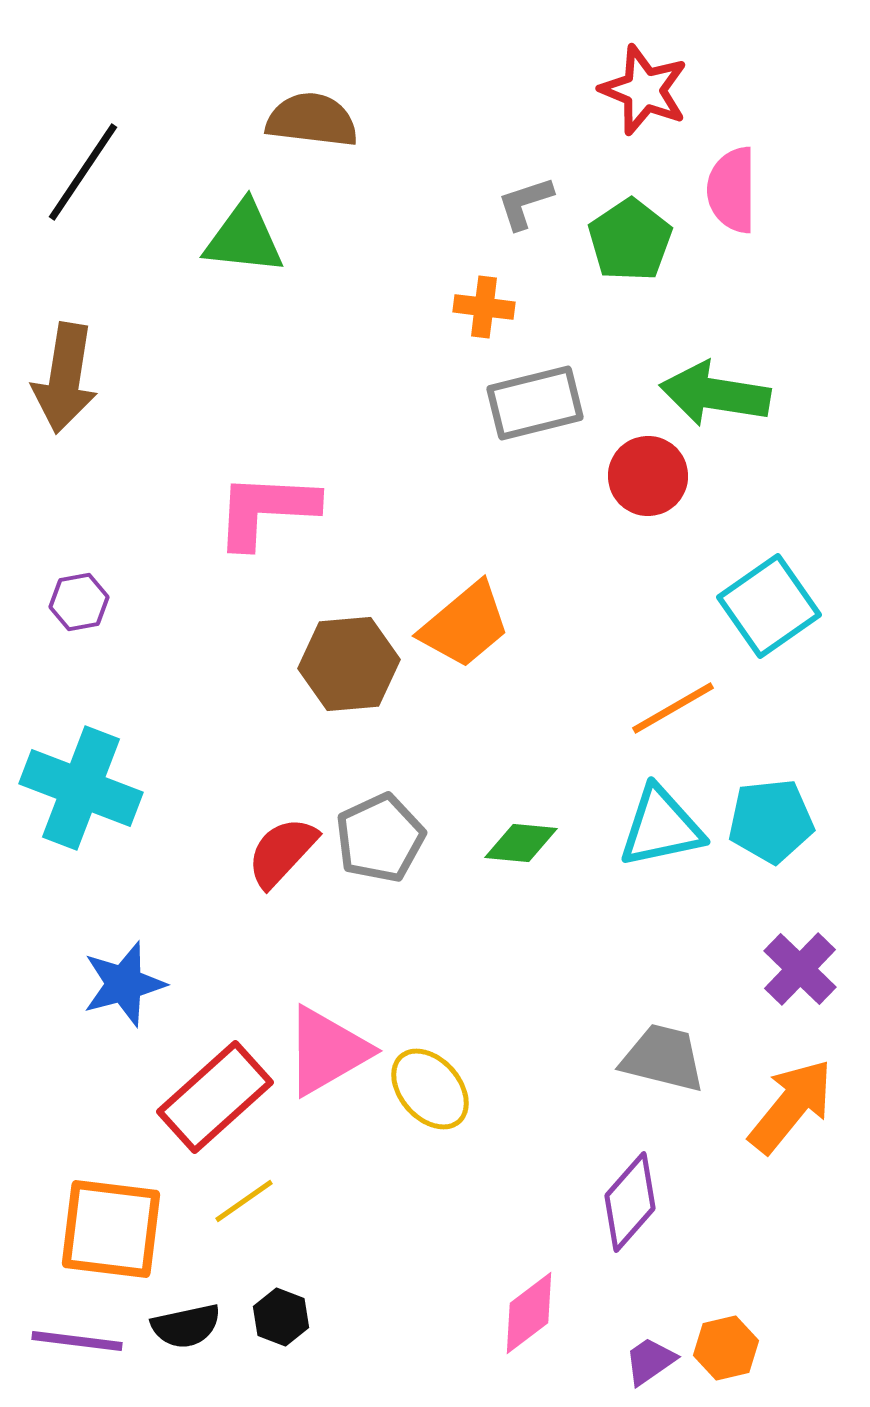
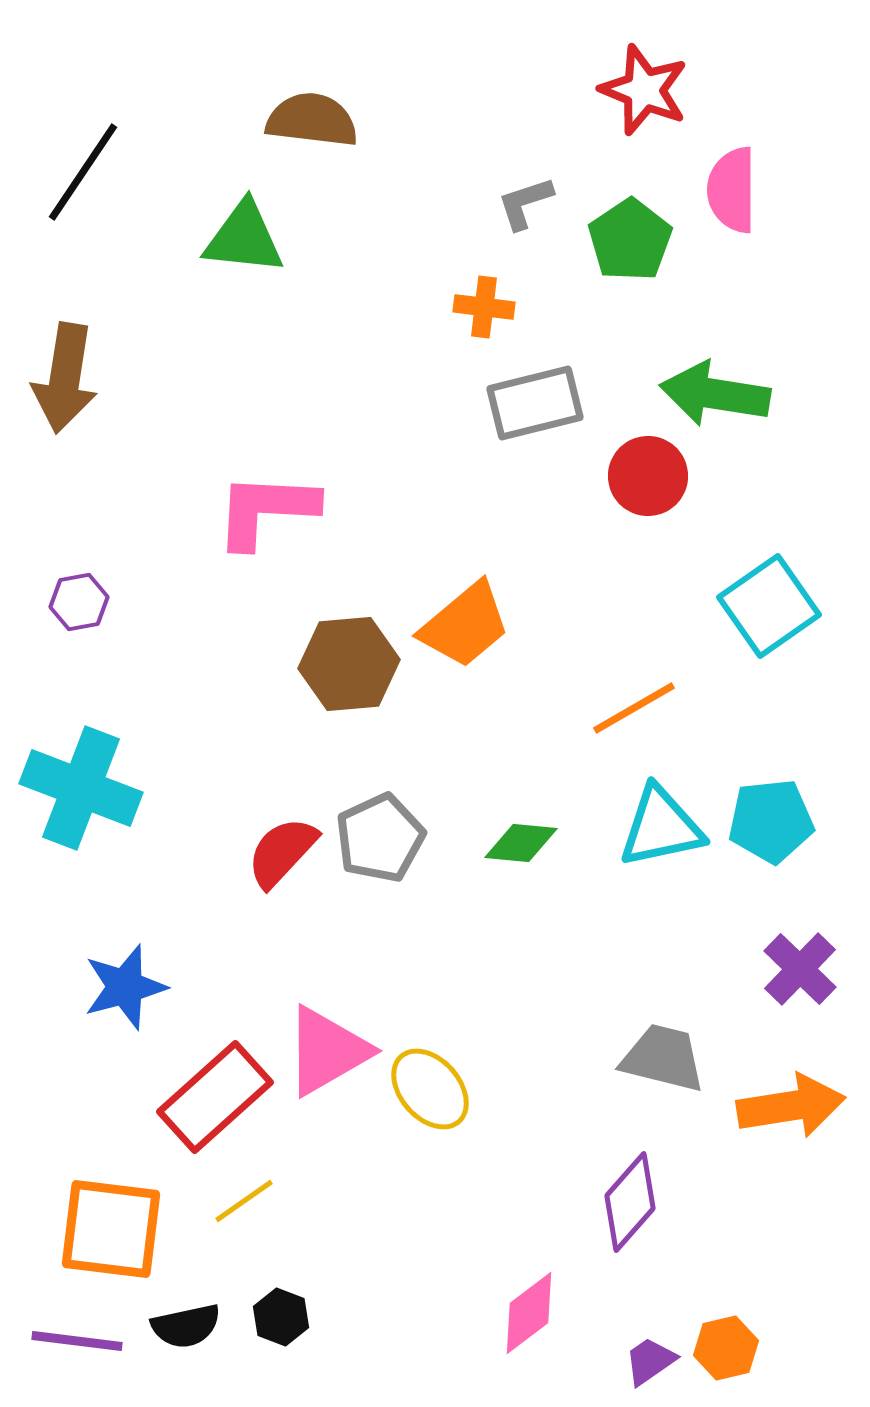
orange line: moved 39 px left
blue star: moved 1 px right, 3 px down
orange arrow: rotated 42 degrees clockwise
